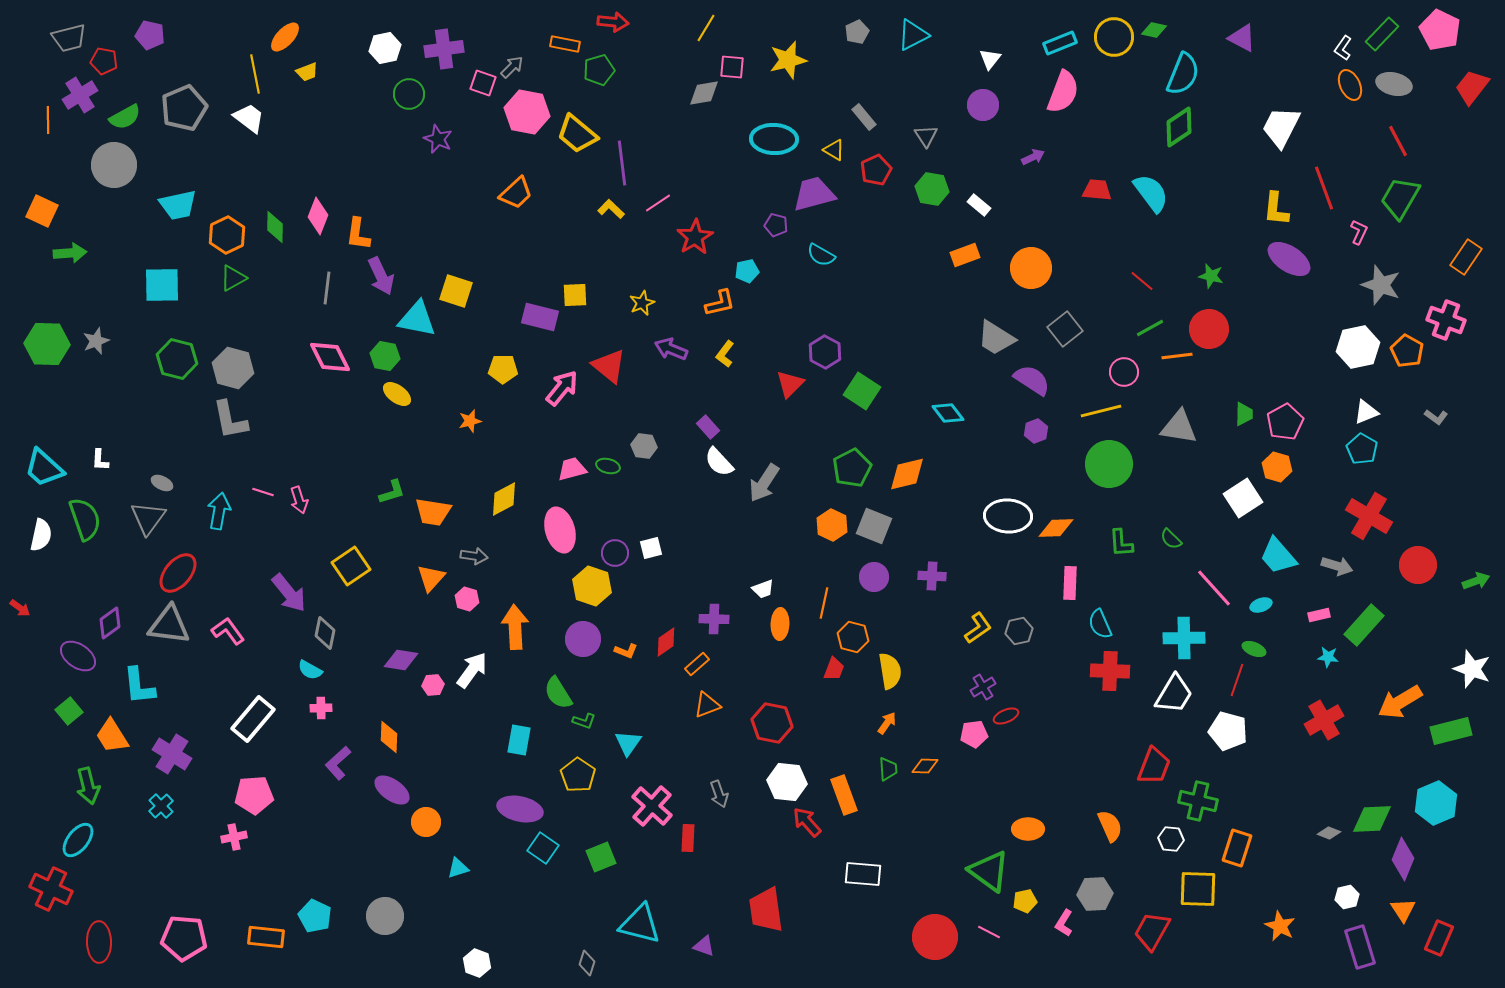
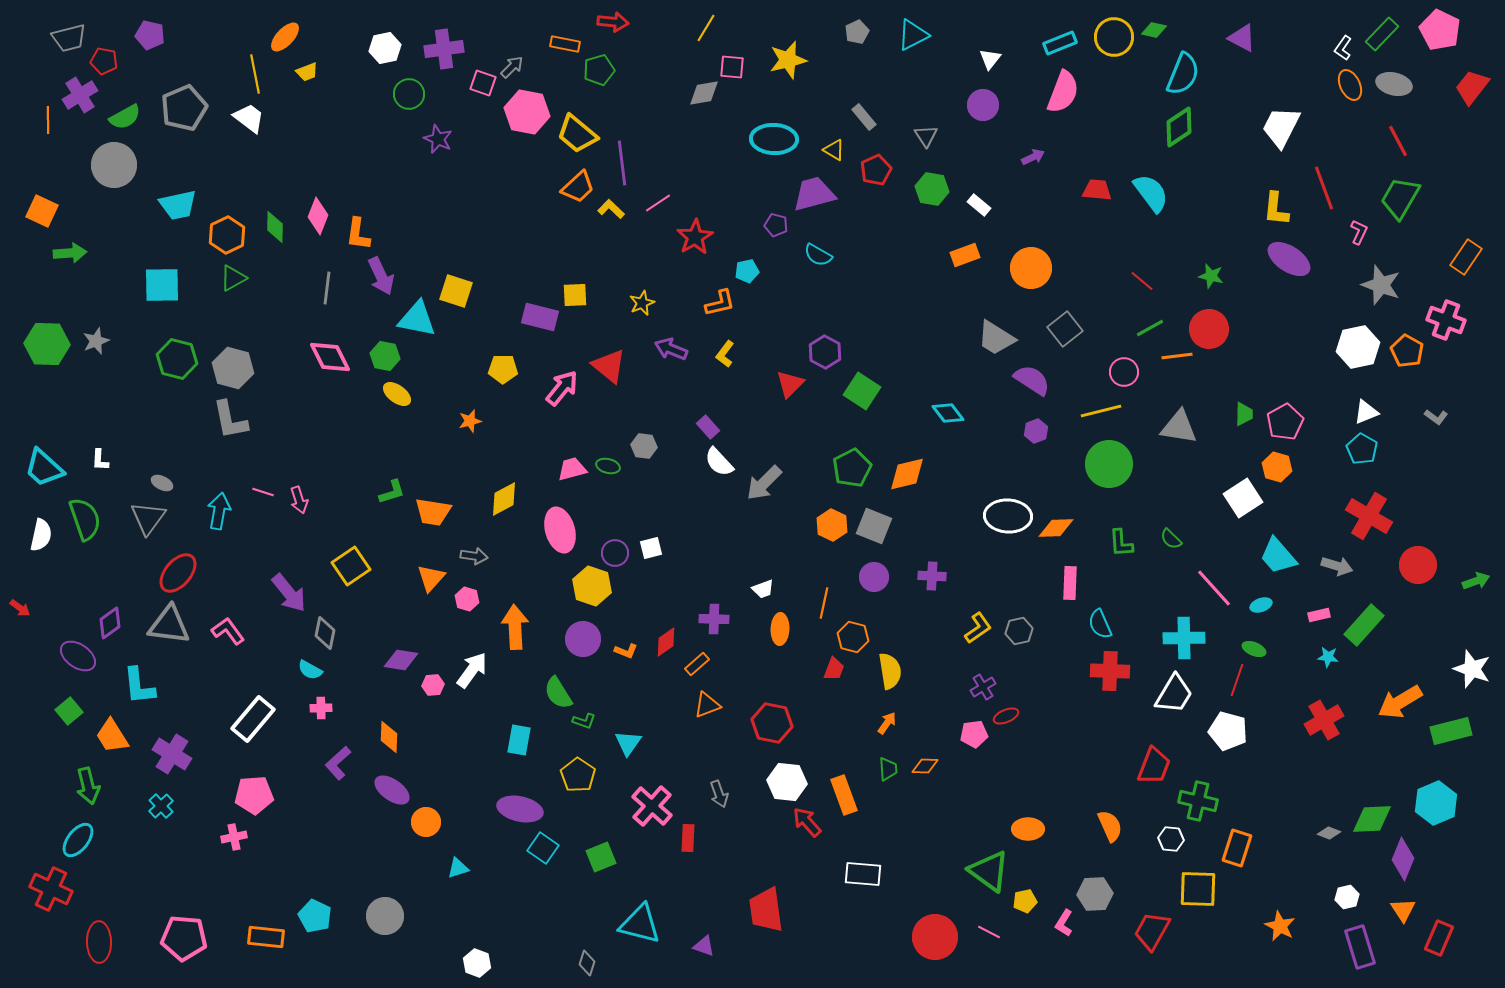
orange trapezoid at (516, 193): moved 62 px right, 6 px up
cyan semicircle at (821, 255): moved 3 px left
gray arrow at (764, 483): rotated 12 degrees clockwise
orange ellipse at (780, 624): moved 5 px down
